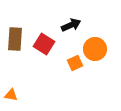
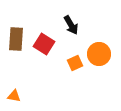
black arrow: rotated 84 degrees clockwise
brown rectangle: moved 1 px right
orange circle: moved 4 px right, 5 px down
orange triangle: moved 3 px right, 1 px down
